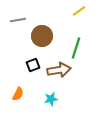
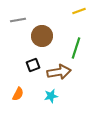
yellow line: rotated 16 degrees clockwise
brown arrow: moved 2 px down
cyan star: moved 3 px up
